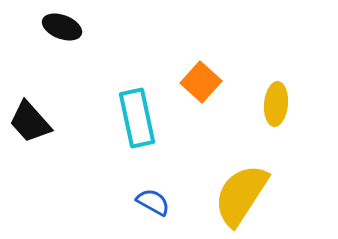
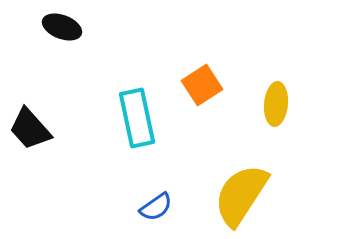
orange square: moved 1 px right, 3 px down; rotated 15 degrees clockwise
black trapezoid: moved 7 px down
blue semicircle: moved 3 px right, 5 px down; rotated 116 degrees clockwise
